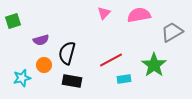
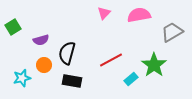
green square: moved 6 px down; rotated 14 degrees counterclockwise
cyan rectangle: moved 7 px right; rotated 32 degrees counterclockwise
